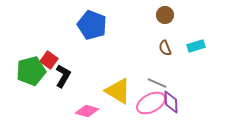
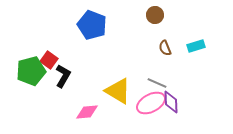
brown circle: moved 10 px left
pink diamond: moved 1 px down; rotated 20 degrees counterclockwise
